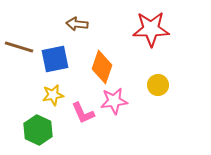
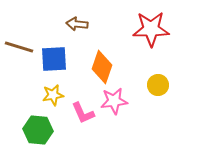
blue square: moved 1 px left; rotated 8 degrees clockwise
green hexagon: rotated 20 degrees counterclockwise
